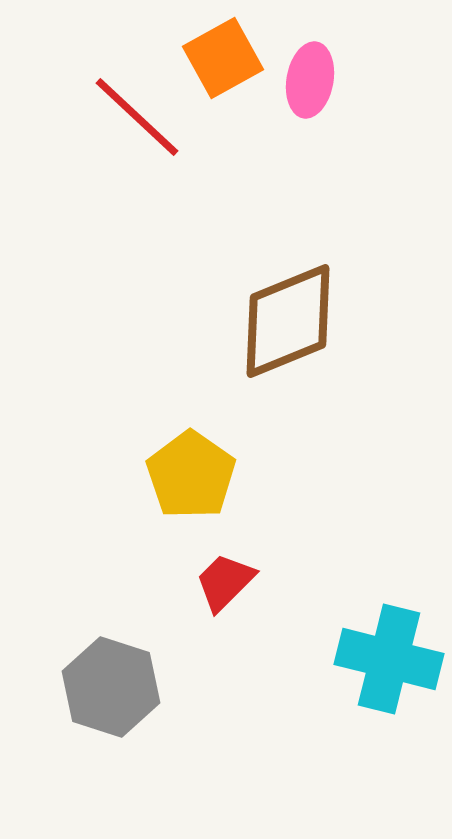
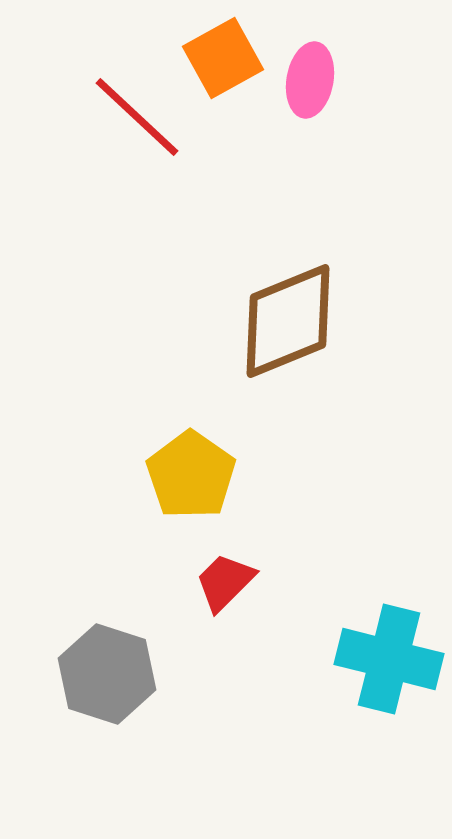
gray hexagon: moved 4 px left, 13 px up
